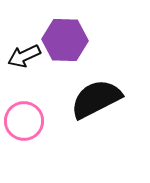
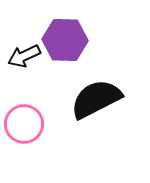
pink circle: moved 3 px down
